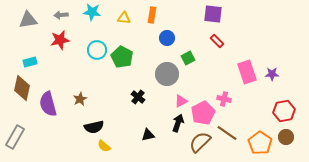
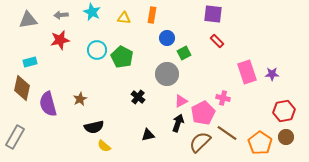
cyan star: rotated 18 degrees clockwise
green square: moved 4 px left, 5 px up
pink cross: moved 1 px left, 1 px up
